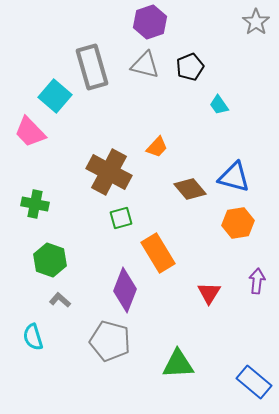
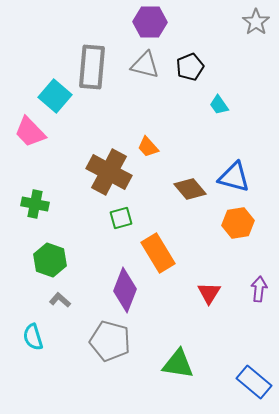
purple hexagon: rotated 20 degrees clockwise
gray rectangle: rotated 21 degrees clockwise
orange trapezoid: moved 9 px left; rotated 95 degrees clockwise
purple arrow: moved 2 px right, 8 px down
green triangle: rotated 12 degrees clockwise
